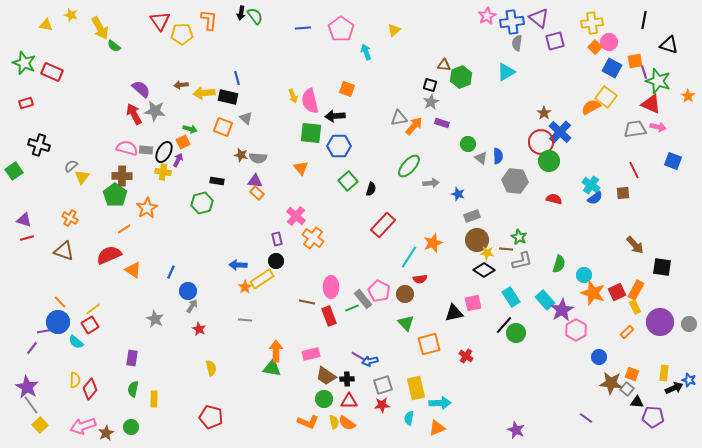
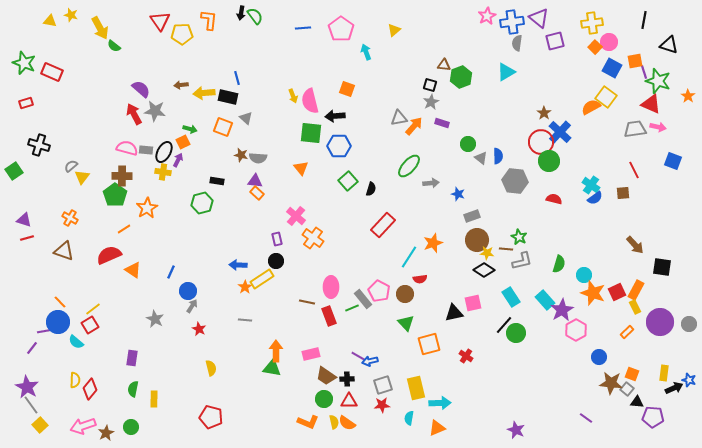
yellow triangle at (46, 25): moved 4 px right, 4 px up
